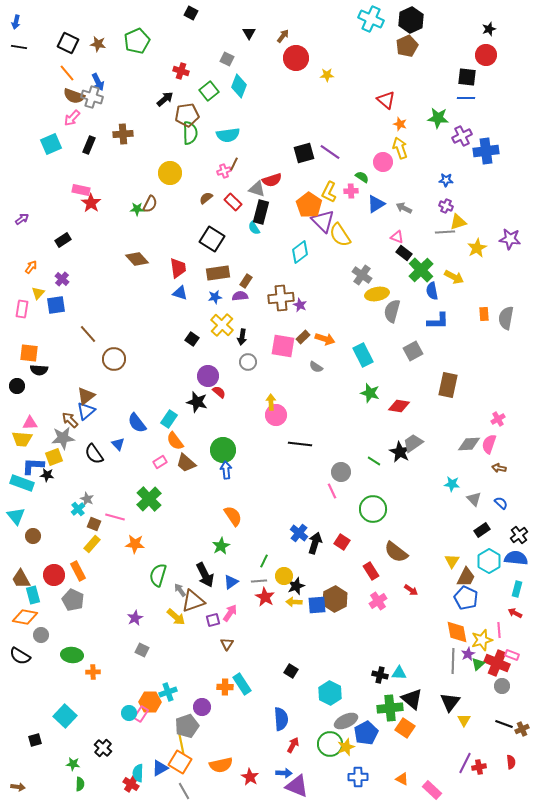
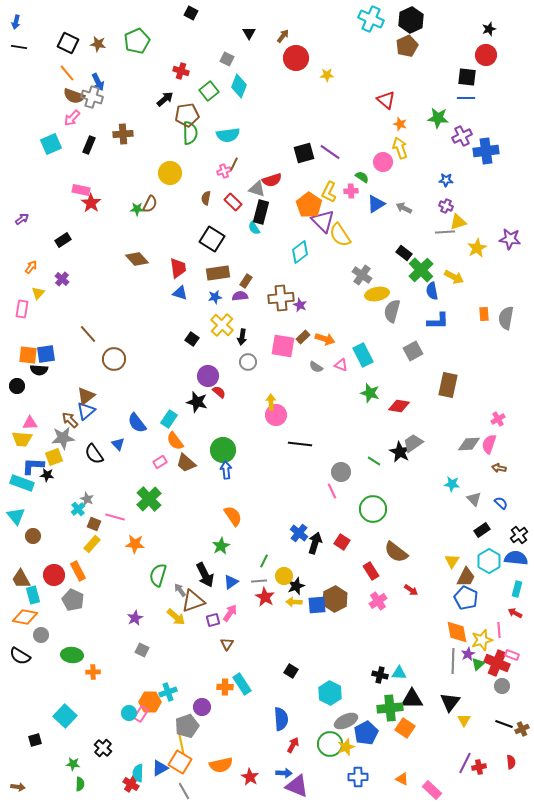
brown semicircle at (206, 198): rotated 40 degrees counterclockwise
pink triangle at (397, 237): moved 56 px left, 128 px down
blue square at (56, 305): moved 10 px left, 49 px down
orange square at (29, 353): moved 1 px left, 2 px down
black triangle at (412, 699): rotated 40 degrees counterclockwise
